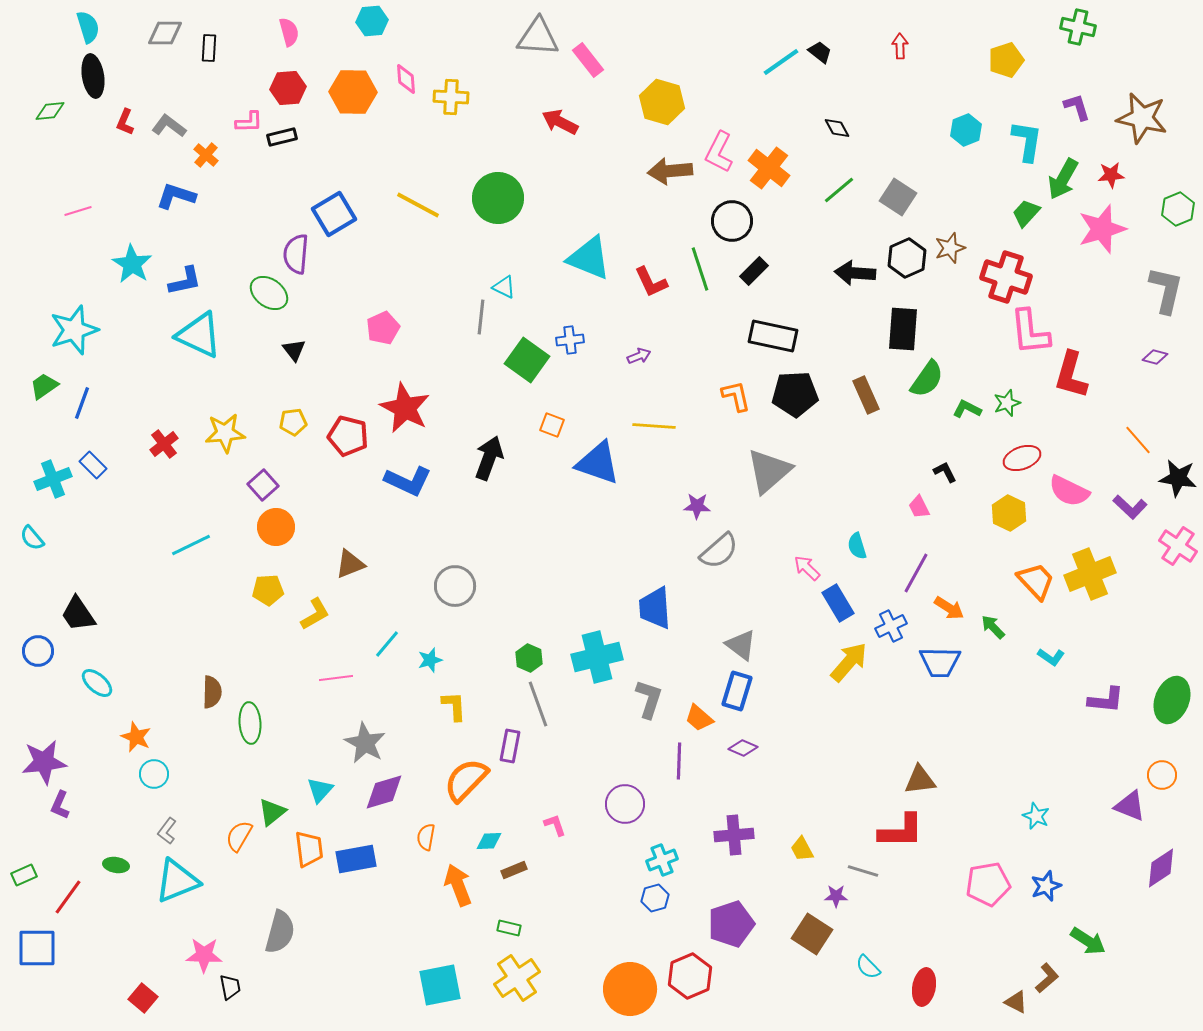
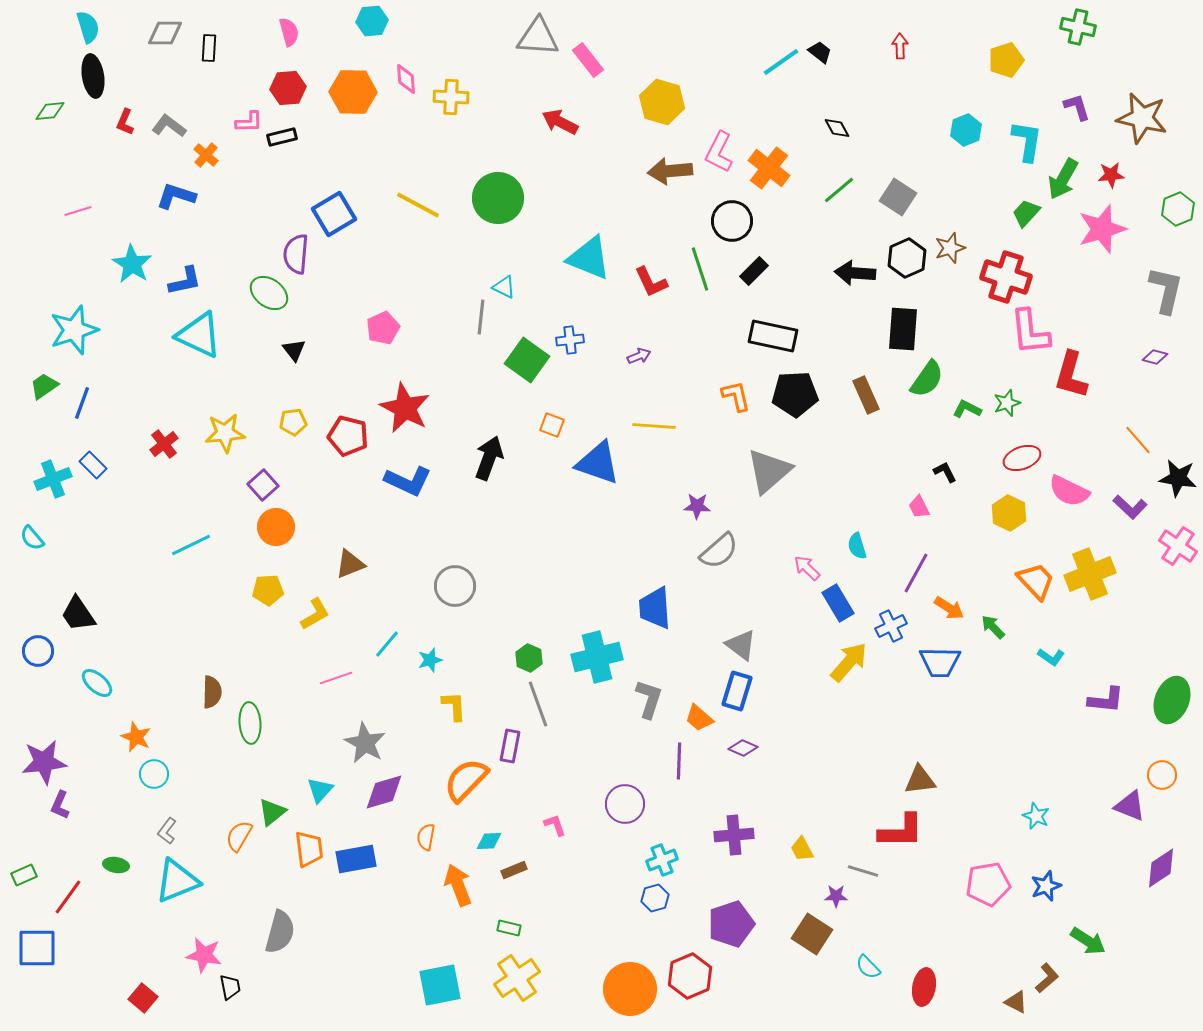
pink line at (336, 678): rotated 12 degrees counterclockwise
pink star at (204, 955): rotated 9 degrees clockwise
